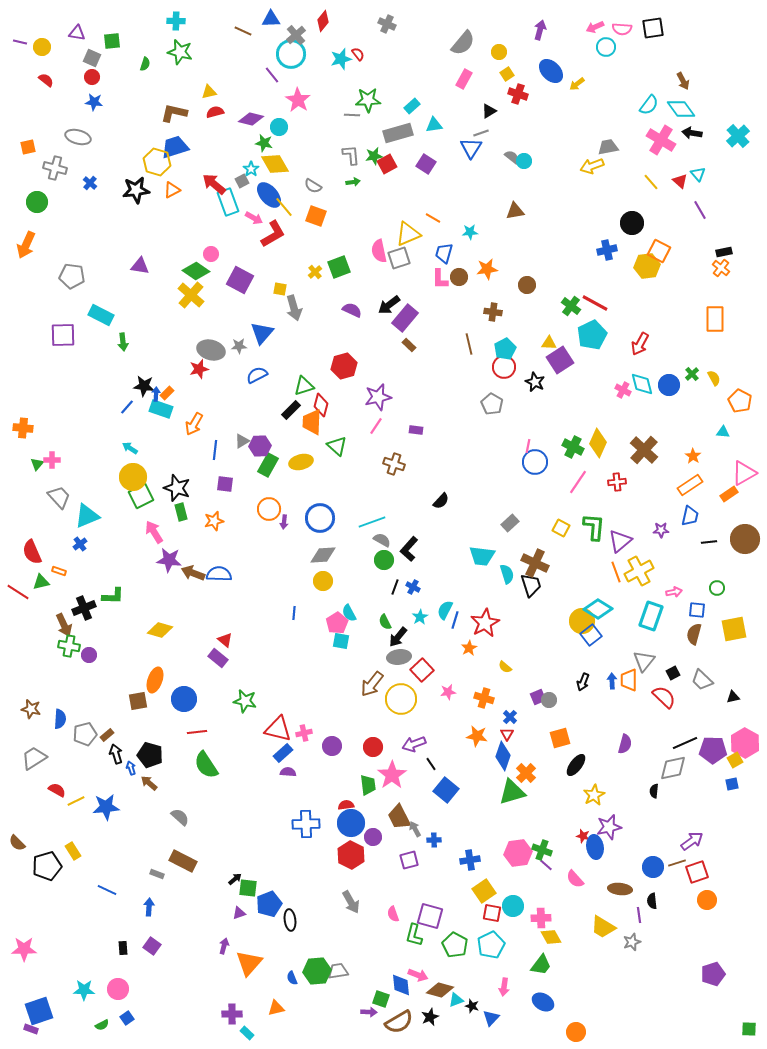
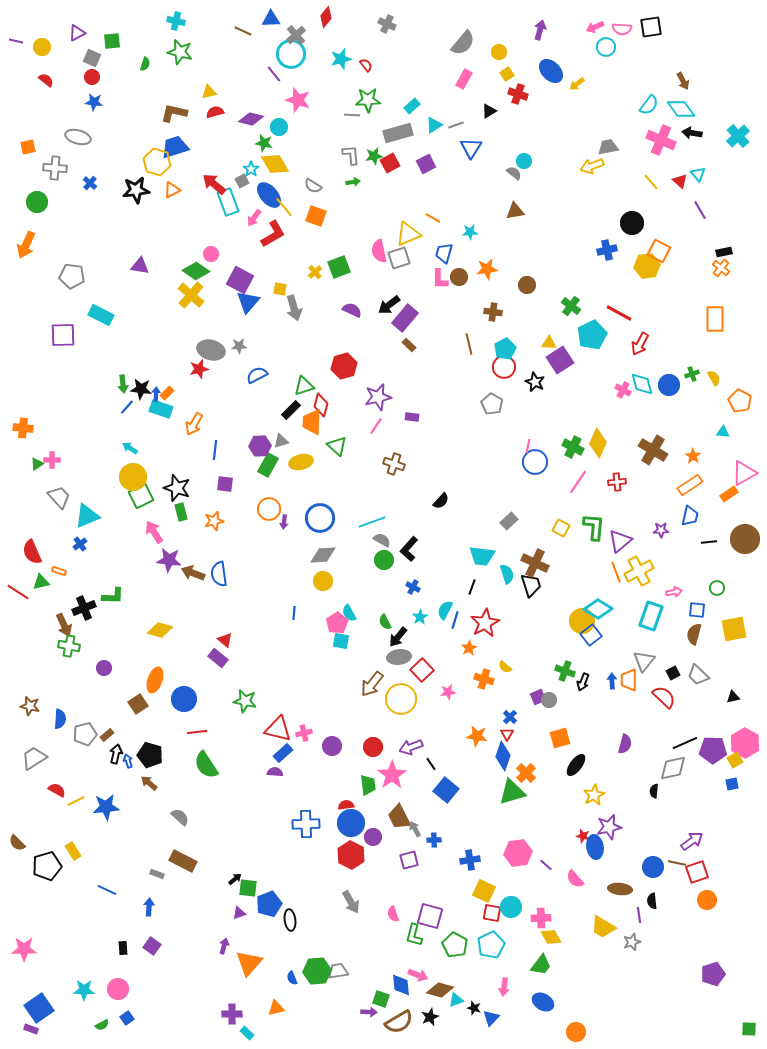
cyan cross at (176, 21): rotated 12 degrees clockwise
red diamond at (323, 21): moved 3 px right, 4 px up
black square at (653, 28): moved 2 px left, 1 px up
purple triangle at (77, 33): rotated 36 degrees counterclockwise
purple line at (20, 42): moved 4 px left, 1 px up
red semicircle at (358, 54): moved 8 px right, 11 px down
purple line at (272, 75): moved 2 px right, 1 px up
pink star at (298, 100): rotated 15 degrees counterclockwise
cyan triangle at (434, 125): rotated 24 degrees counterclockwise
gray line at (481, 133): moved 25 px left, 8 px up
pink cross at (661, 140): rotated 8 degrees counterclockwise
gray semicircle at (512, 157): moved 2 px right, 16 px down
red square at (387, 164): moved 3 px right, 1 px up
purple square at (426, 164): rotated 30 degrees clockwise
gray cross at (55, 168): rotated 10 degrees counterclockwise
pink arrow at (254, 218): rotated 96 degrees clockwise
red line at (595, 303): moved 24 px right, 10 px down
blue triangle at (262, 333): moved 14 px left, 31 px up
green arrow at (123, 342): moved 42 px down
green cross at (692, 374): rotated 24 degrees clockwise
black star at (144, 386): moved 3 px left, 3 px down
purple rectangle at (416, 430): moved 4 px left, 13 px up
gray triangle at (242, 441): moved 39 px right; rotated 14 degrees clockwise
brown cross at (644, 450): moved 9 px right; rotated 12 degrees counterclockwise
green triangle at (37, 464): rotated 16 degrees clockwise
gray rectangle at (510, 523): moved 1 px left, 2 px up
blue semicircle at (219, 574): rotated 100 degrees counterclockwise
black line at (395, 587): moved 77 px right
purple circle at (89, 655): moved 15 px right, 13 px down
gray trapezoid at (702, 680): moved 4 px left, 5 px up
orange cross at (484, 698): moved 19 px up
brown square at (138, 701): moved 3 px down; rotated 24 degrees counterclockwise
brown star at (31, 709): moved 1 px left, 3 px up
purple arrow at (414, 744): moved 3 px left, 3 px down
black arrow at (116, 754): rotated 30 degrees clockwise
blue arrow at (131, 768): moved 3 px left, 7 px up
purple semicircle at (288, 772): moved 13 px left
green cross at (542, 850): moved 23 px right, 179 px up
brown line at (677, 863): rotated 30 degrees clockwise
yellow square at (484, 891): rotated 30 degrees counterclockwise
cyan circle at (513, 906): moved 2 px left, 1 px down
black star at (472, 1006): moved 2 px right, 2 px down
blue square at (39, 1011): moved 3 px up; rotated 16 degrees counterclockwise
